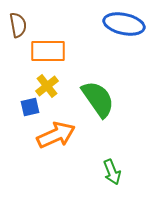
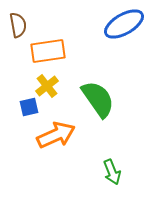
blue ellipse: rotated 42 degrees counterclockwise
orange rectangle: rotated 8 degrees counterclockwise
blue square: moved 1 px left
